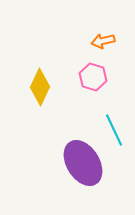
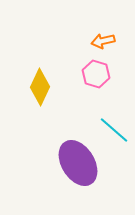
pink hexagon: moved 3 px right, 3 px up
cyan line: rotated 24 degrees counterclockwise
purple ellipse: moved 5 px left
